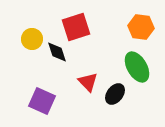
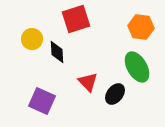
red square: moved 8 px up
black diamond: rotated 15 degrees clockwise
